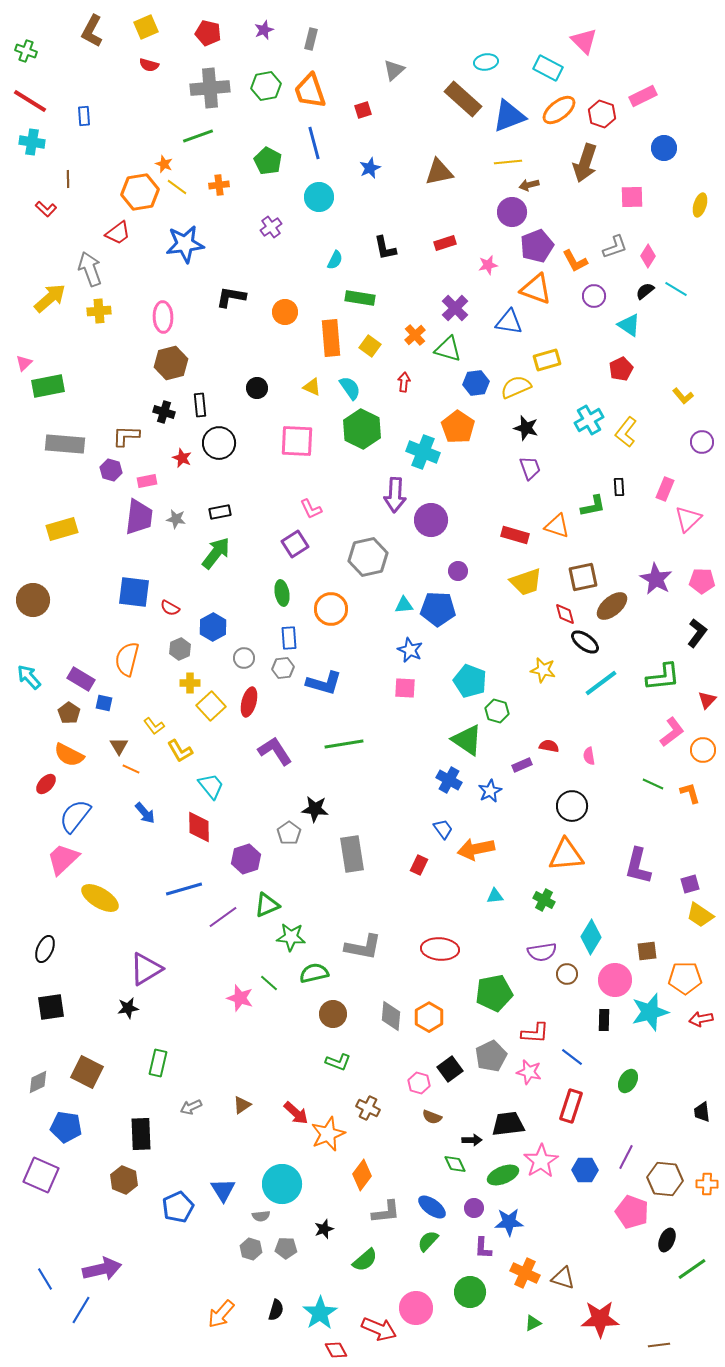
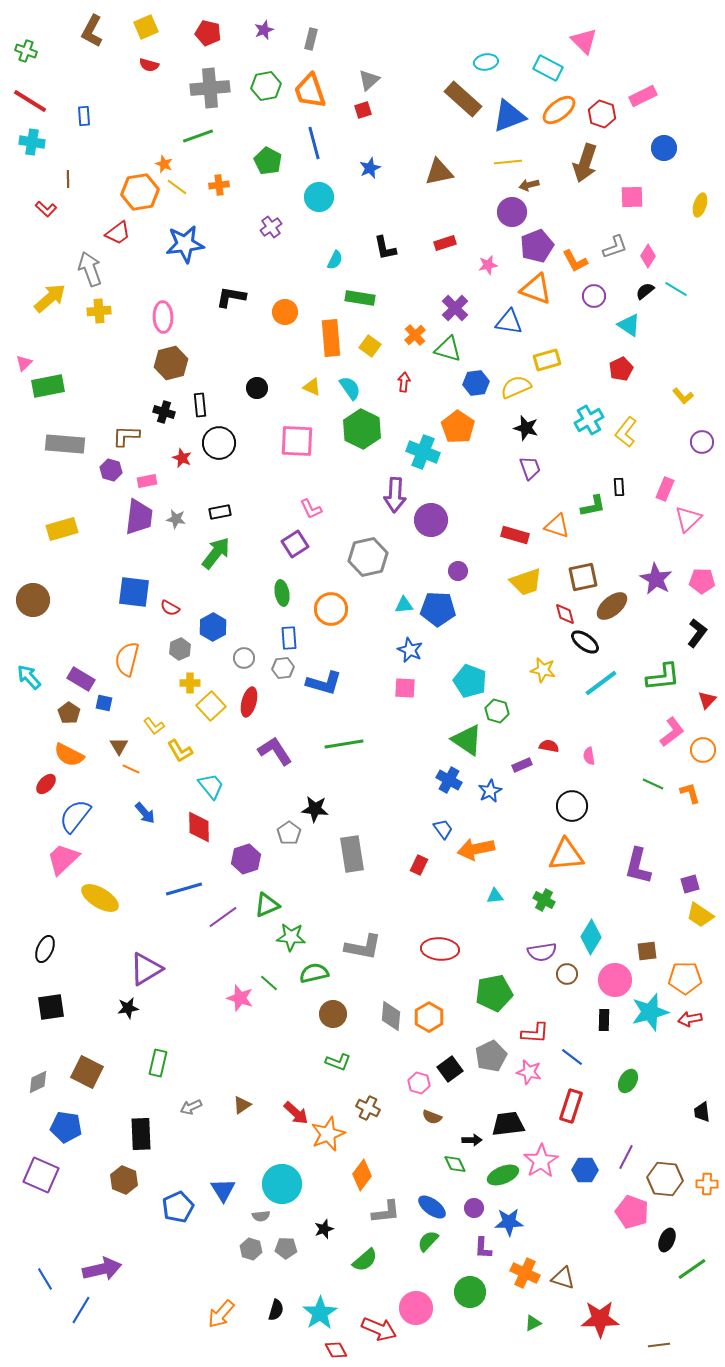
gray triangle at (394, 70): moved 25 px left, 10 px down
red arrow at (701, 1019): moved 11 px left
